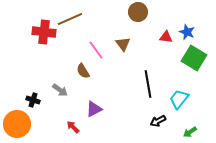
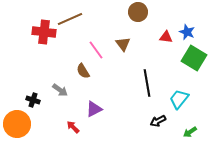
black line: moved 1 px left, 1 px up
